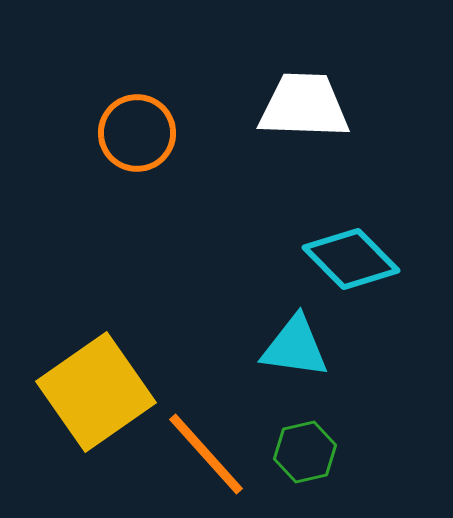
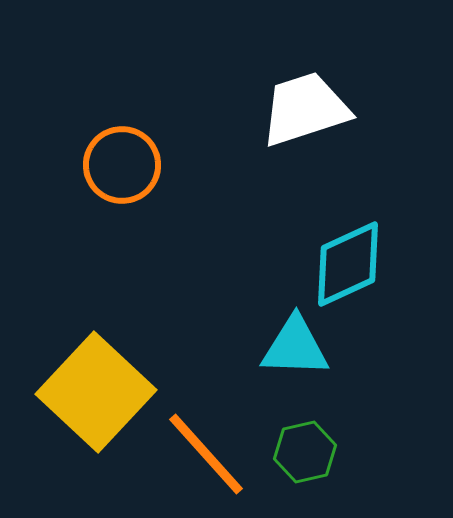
white trapezoid: moved 1 px right, 3 px down; rotated 20 degrees counterclockwise
orange circle: moved 15 px left, 32 px down
cyan diamond: moved 3 px left, 5 px down; rotated 70 degrees counterclockwise
cyan triangle: rotated 6 degrees counterclockwise
yellow square: rotated 12 degrees counterclockwise
